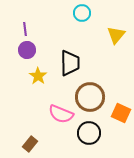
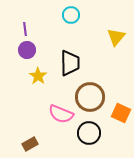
cyan circle: moved 11 px left, 2 px down
yellow triangle: moved 2 px down
brown rectangle: rotated 21 degrees clockwise
